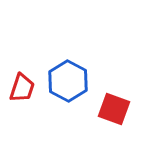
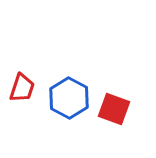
blue hexagon: moved 1 px right, 17 px down
